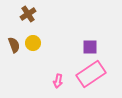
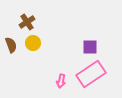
brown cross: moved 1 px left, 8 px down
brown semicircle: moved 3 px left
pink arrow: moved 3 px right
